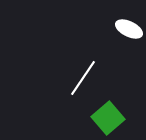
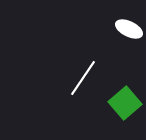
green square: moved 17 px right, 15 px up
